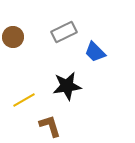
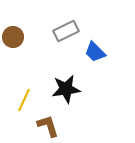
gray rectangle: moved 2 px right, 1 px up
black star: moved 1 px left, 3 px down
yellow line: rotated 35 degrees counterclockwise
brown L-shape: moved 2 px left
